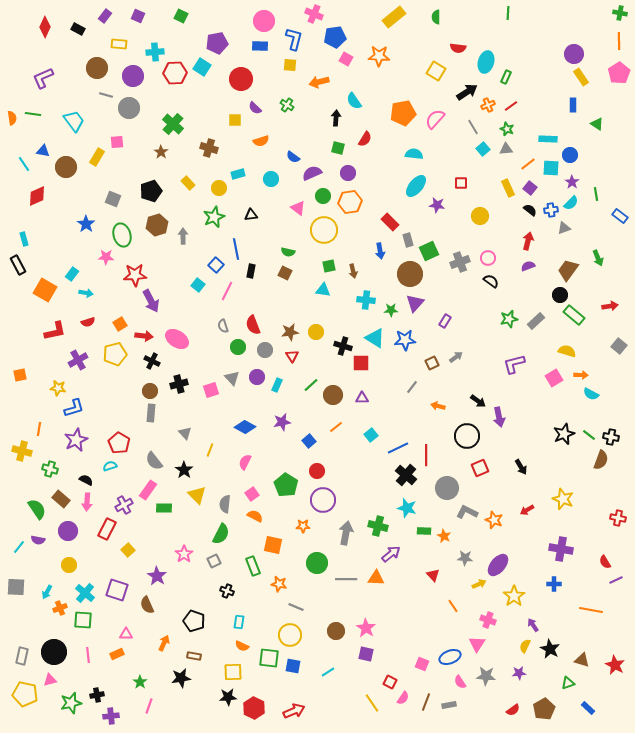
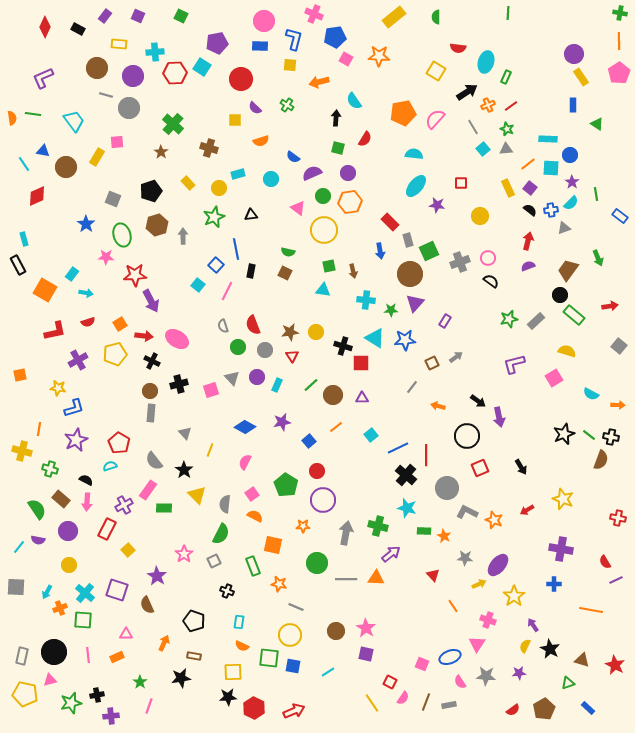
orange arrow at (581, 375): moved 37 px right, 30 px down
orange rectangle at (117, 654): moved 3 px down
